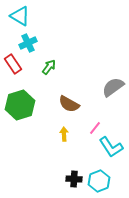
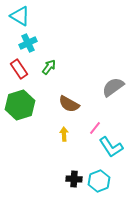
red rectangle: moved 6 px right, 5 px down
